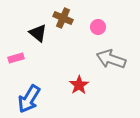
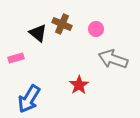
brown cross: moved 1 px left, 6 px down
pink circle: moved 2 px left, 2 px down
gray arrow: moved 2 px right
